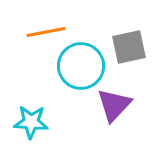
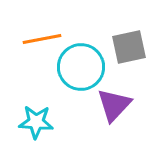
orange line: moved 4 px left, 7 px down
cyan circle: moved 1 px down
cyan star: moved 5 px right
